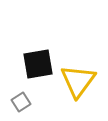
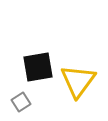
black square: moved 3 px down
